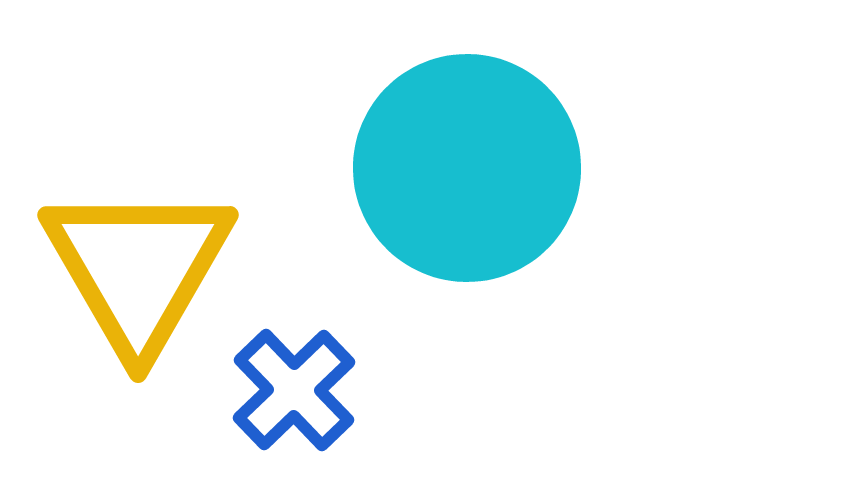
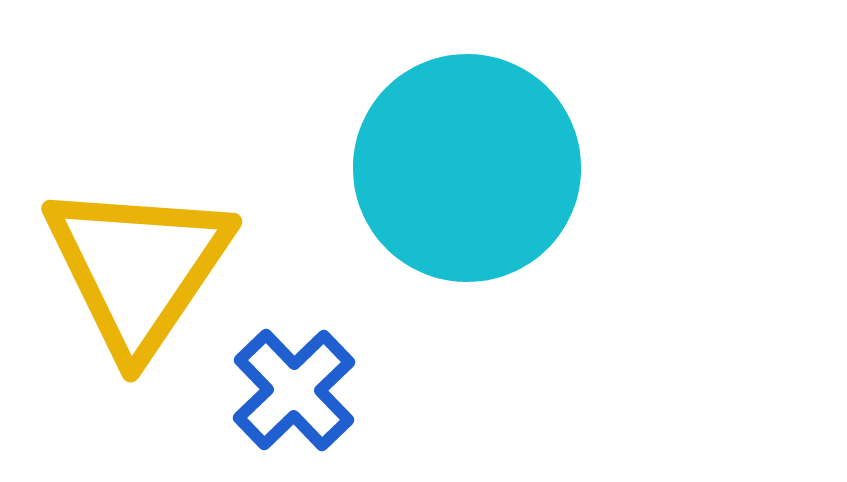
yellow triangle: rotated 4 degrees clockwise
